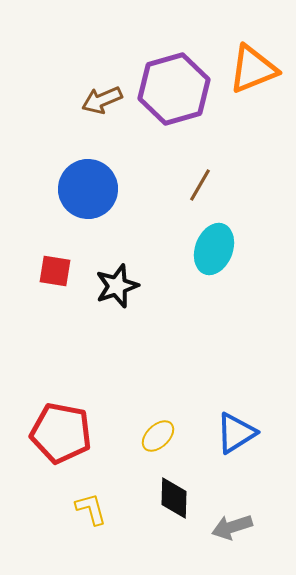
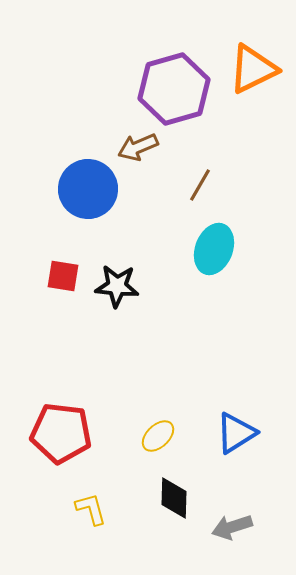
orange triangle: rotated 4 degrees counterclockwise
brown arrow: moved 36 px right, 47 px down
red square: moved 8 px right, 5 px down
black star: rotated 24 degrees clockwise
red pentagon: rotated 4 degrees counterclockwise
